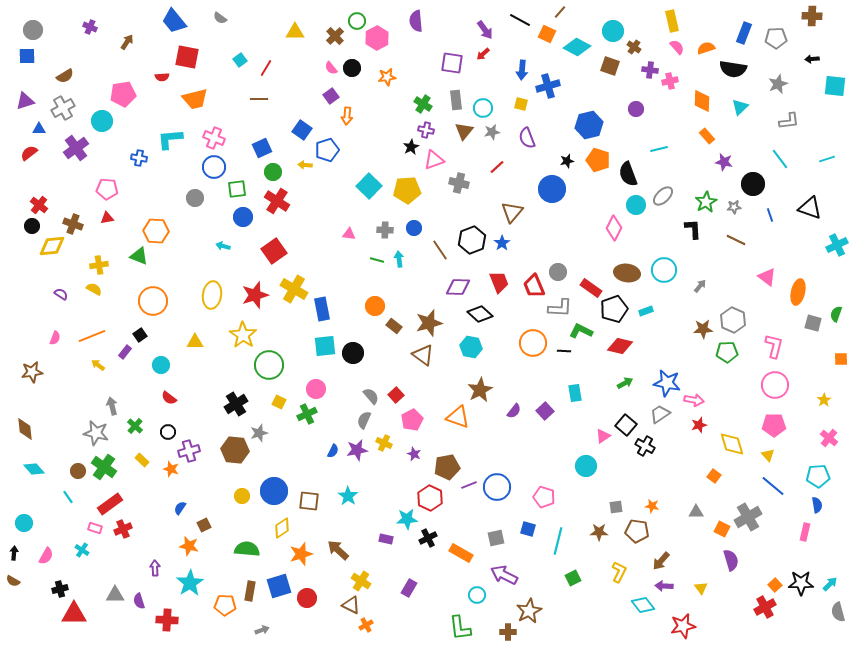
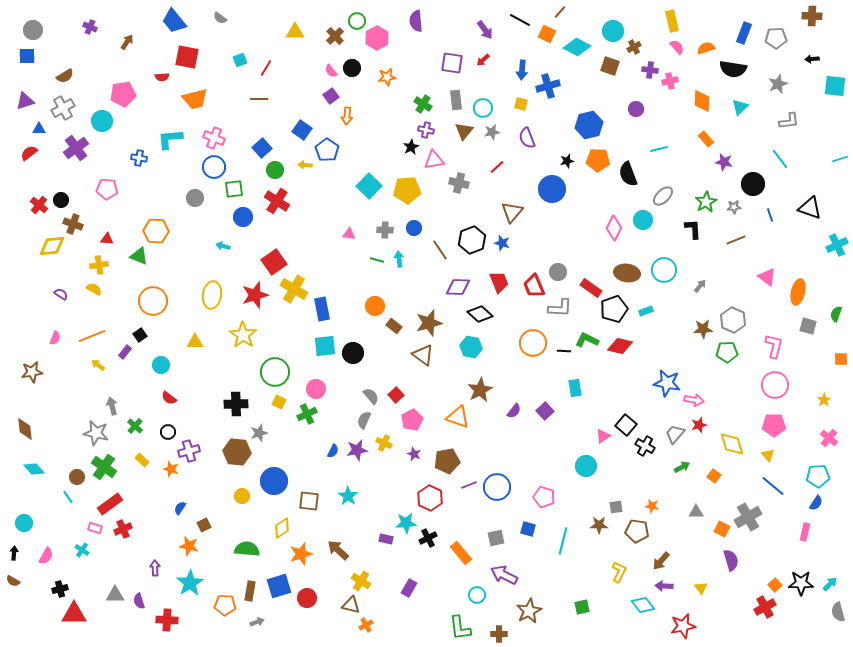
brown cross at (634, 47): rotated 24 degrees clockwise
red arrow at (483, 54): moved 6 px down
cyan square at (240, 60): rotated 16 degrees clockwise
pink semicircle at (331, 68): moved 3 px down
orange rectangle at (707, 136): moved 1 px left, 3 px down
blue square at (262, 148): rotated 18 degrees counterclockwise
blue pentagon at (327, 150): rotated 20 degrees counterclockwise
cyan line at (827, 159): moved 13 px right
pink triangle at (434, 160): rotated 10 degrees clockwise
orange pentagon at (598, 160): rotated 15 degrees counterclockwise
green circle at (273, 172): moved 2 px right, 2 px up
green square at (237, 189): moved 3 px left
cyan circle at (636, 205): moved 7 px right, 15 px down
red triangle at (107, 218): moved 21 px down; rotated 16 degrees clockwise
black circle at (32, 226): moved 29 px right, 26 px up
brown line at (736, 240): rotated 48 degrees counterclockwise
blue star at (502, 243): rotated 21 degrees counterclockwise
red square at (274, 251): moved 11 px down
gray square at (813, 323): moved 5 px left, 3 px down
green L-shape at (581, 331): moved 6 px right, 9 px down
green circle at (269, 365): moved 6 px right, 7 px down
green arrow at (625, 383): moved 57 px right, 84 px down
cyan rectangle at (575, 393): moved 5 px up
black cross at (236, 404): rotated 30 degrees clockwise
gray trapezoid at (660, 414): moved 15 px right, 20 px down; rotated 15 degrees counterclockwise
brown hexagon at (235, 450): moved 2 px right, 2 px down
brown pentagon at (447, 467): moved 6 px up
brown circle at (78, 471): moved 1 px left, 6 px down
blue circle at (274, 491): moved 10 px up
blue semicircle at (817, 505): moved 1 px left, 2 px up; rotated 42 degrees clockwise
cyan star at (407, 519): moved 1 px left, 4 px down
brown star at (599, 532): moved 7 px up
cyan line at (558, 541): moved 5 px right
orange rectangle at (461, 553): rotated 20 degrees clockwise
green square at (573, 578): moved 9 px right, 29 px down; rotated 14 degrees clockwise
brown triangle at (351, 605): rotated 12 degrees counterclockwise
gray arrow at (262, 630): moved 5 px left, 8 px up
brown cross at (508, 632): moved 9 px left, 2 px down
